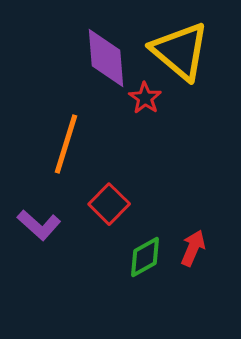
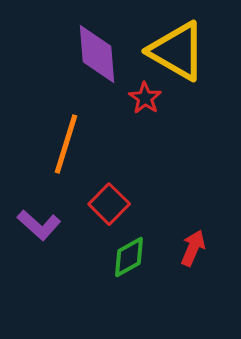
yellow triangle: moved 3 px left; rotated 10 degrees counterclockwise
purple diamond: moved 9 px left, 4 px up
green diamond: moved 16 px left
